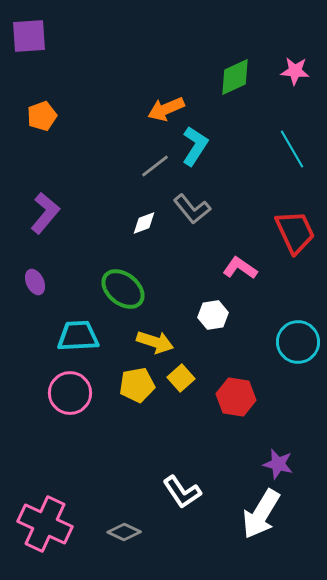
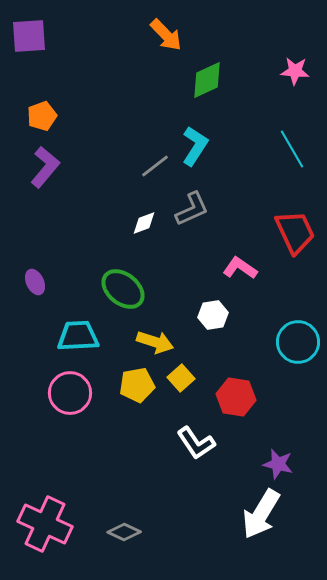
green diamond: moved 28 px left, 3 px down
orange arrow: moved 74 px up; rotated 111 degrees counterclockwise
gray L-shape: rotated 75 degrees counterclockwise
purple L-shape: moved 46 px up
white L-shape: moved 14 px right, 49 px up
